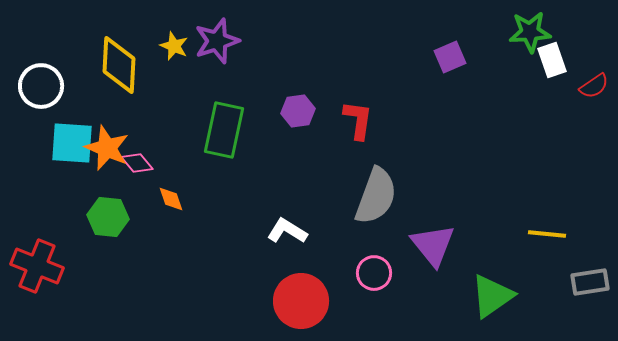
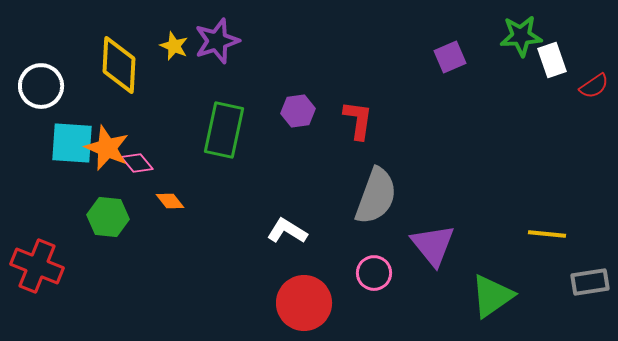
green star: moved 9 px left, 4 px down
orange diamond: moved 1 px left, 2 px down; rotated 20 degrees counterclockwise
red circle: moved 3 px right, 2 px down
